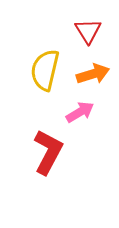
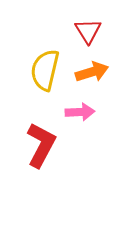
orange arrow: moved 1 px left, 2 px up
pink arrow: rotated 28 degrees clockwise
red L-shape: moved 7 px left, 7 px up
